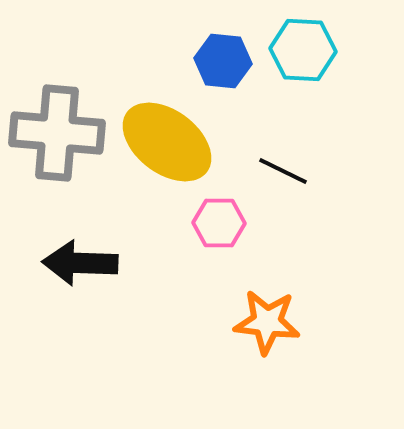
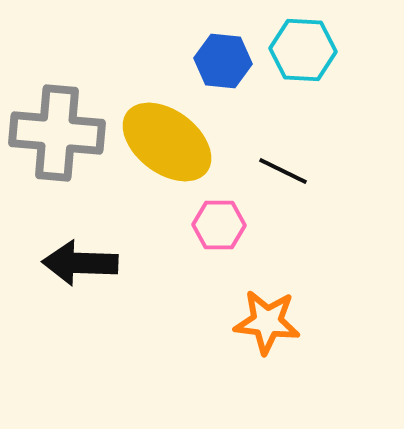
pink hexagon: moved 2 px down
